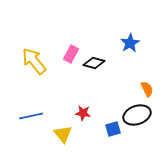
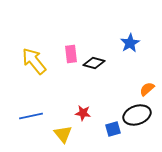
pink rectangle: rotated 36 degrees counterclockwise
orange semicircle: rotated 105 degrees counterclockwise
